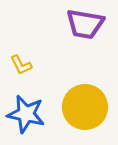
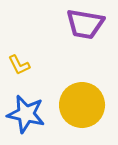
yellow L-shape: moved 2 px left
yellow circle: moved 3 px left, 2 px up
